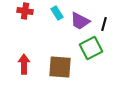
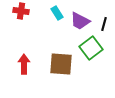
red cross: moved 4 px left
green square: rotated 10 degrees counterclockwise
brown square: moved 1 px right, 3 px up
